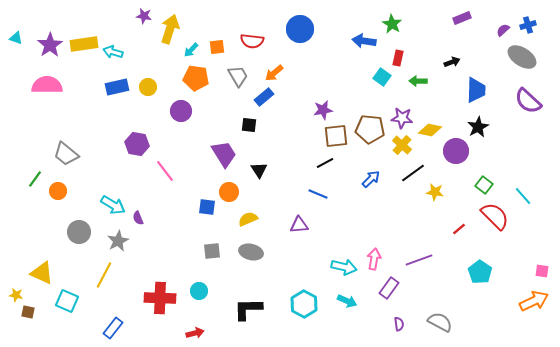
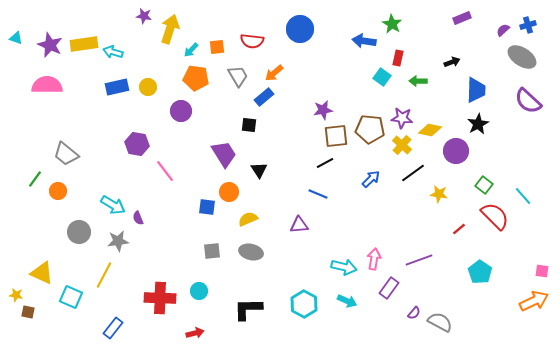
purple star at (50, 45): rotated 15 degrees counterclockwise
black star at (478, 127): moved 3 px up
yellow star at (435, 192): moved 4 px right, 2 px down
gray star at (118, 241): rotated 20 degrees clockwise
cyan square at (67, 301): moved 4 px right, 4 px up
purple semicircle at (399, 324): moved 15 px right, 11 px up; rotated 48 degrees clockwise
